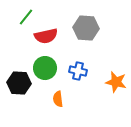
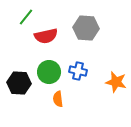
green circle: moved 4 px right, 4 px down
